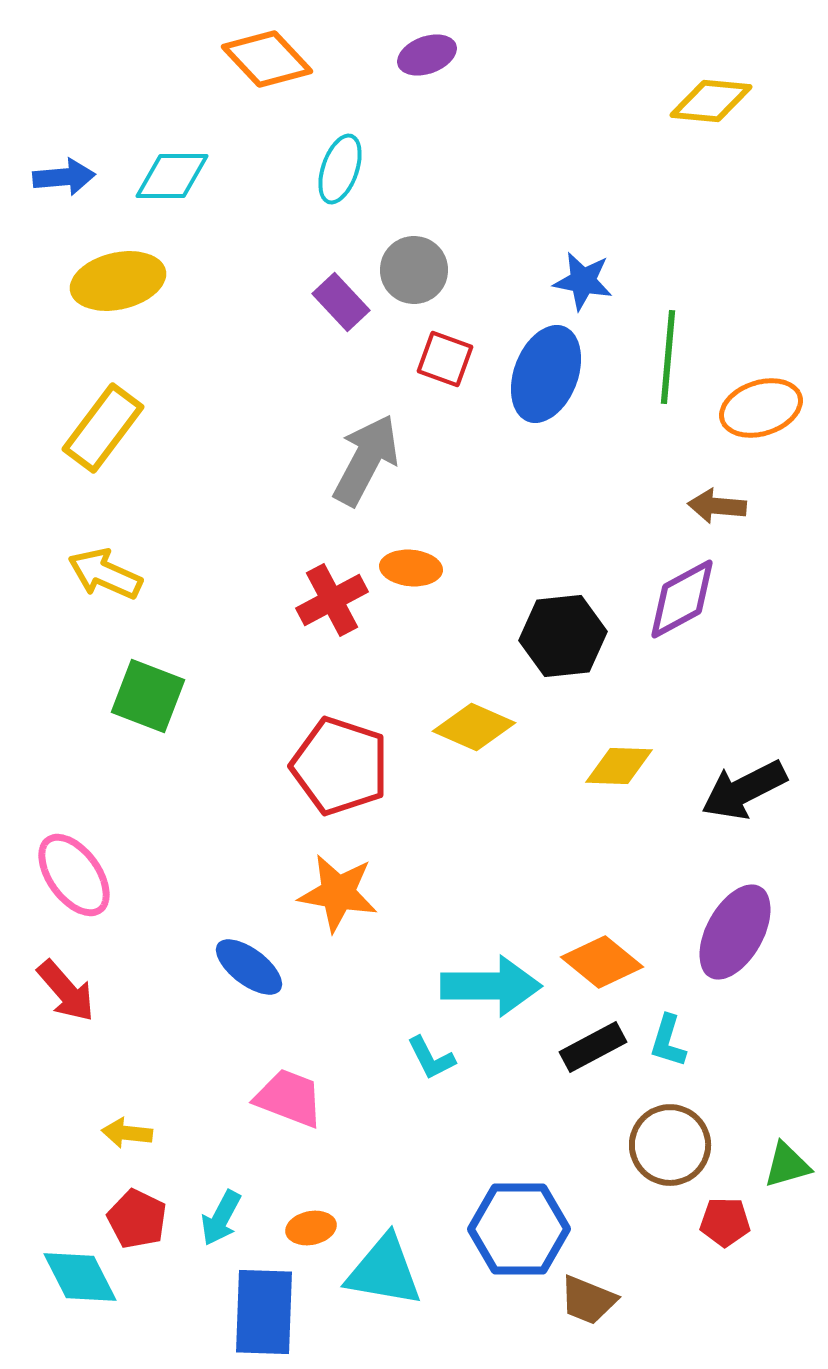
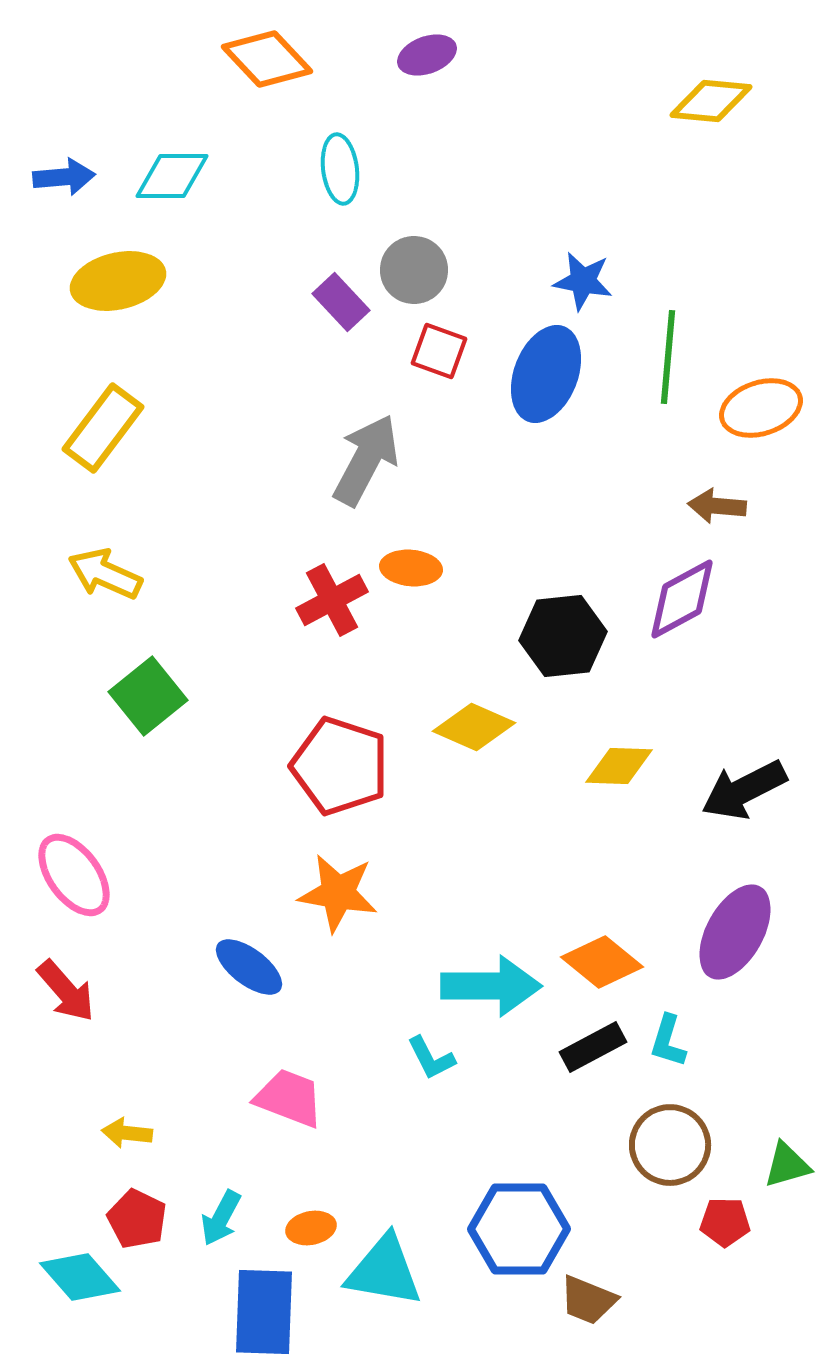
cyan ellipse at (340, 169): rotated 26 degrees counterclockwise
red square at (445, 359): moved 6 px left, 8 px up
green square at (148, 696): rotated 30 degrees clockwise
cyan diamond at (80, 1277): rotated 14 degrees counterclockwise
